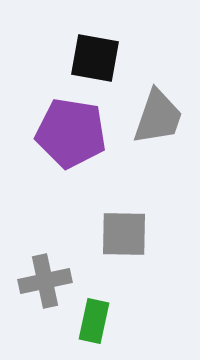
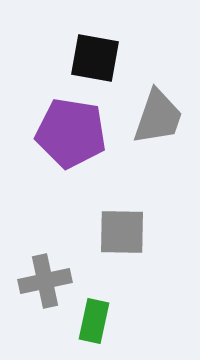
gray square: moved 2 px left, 2 px up
